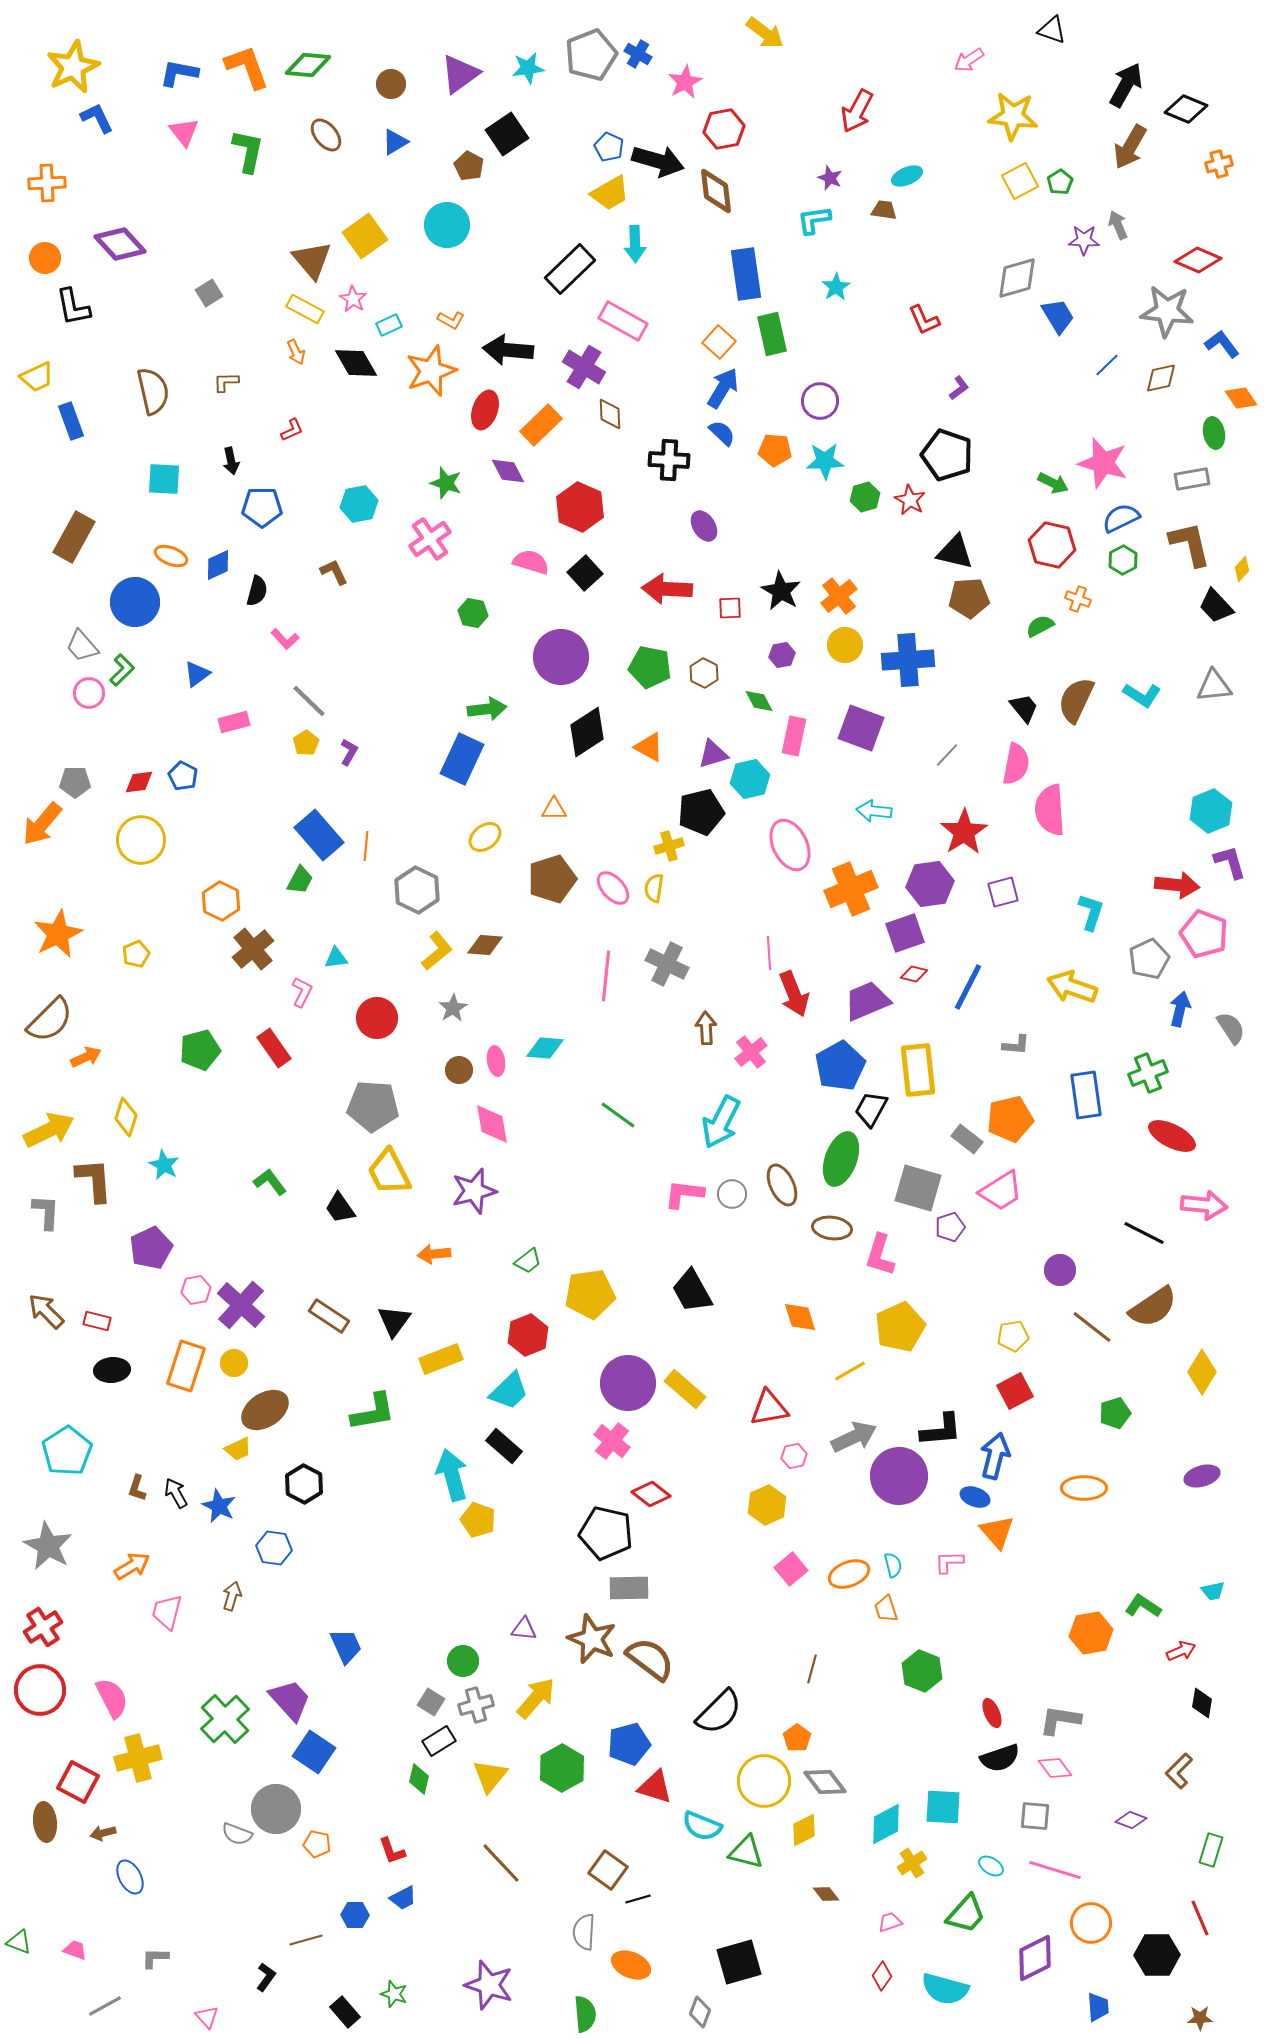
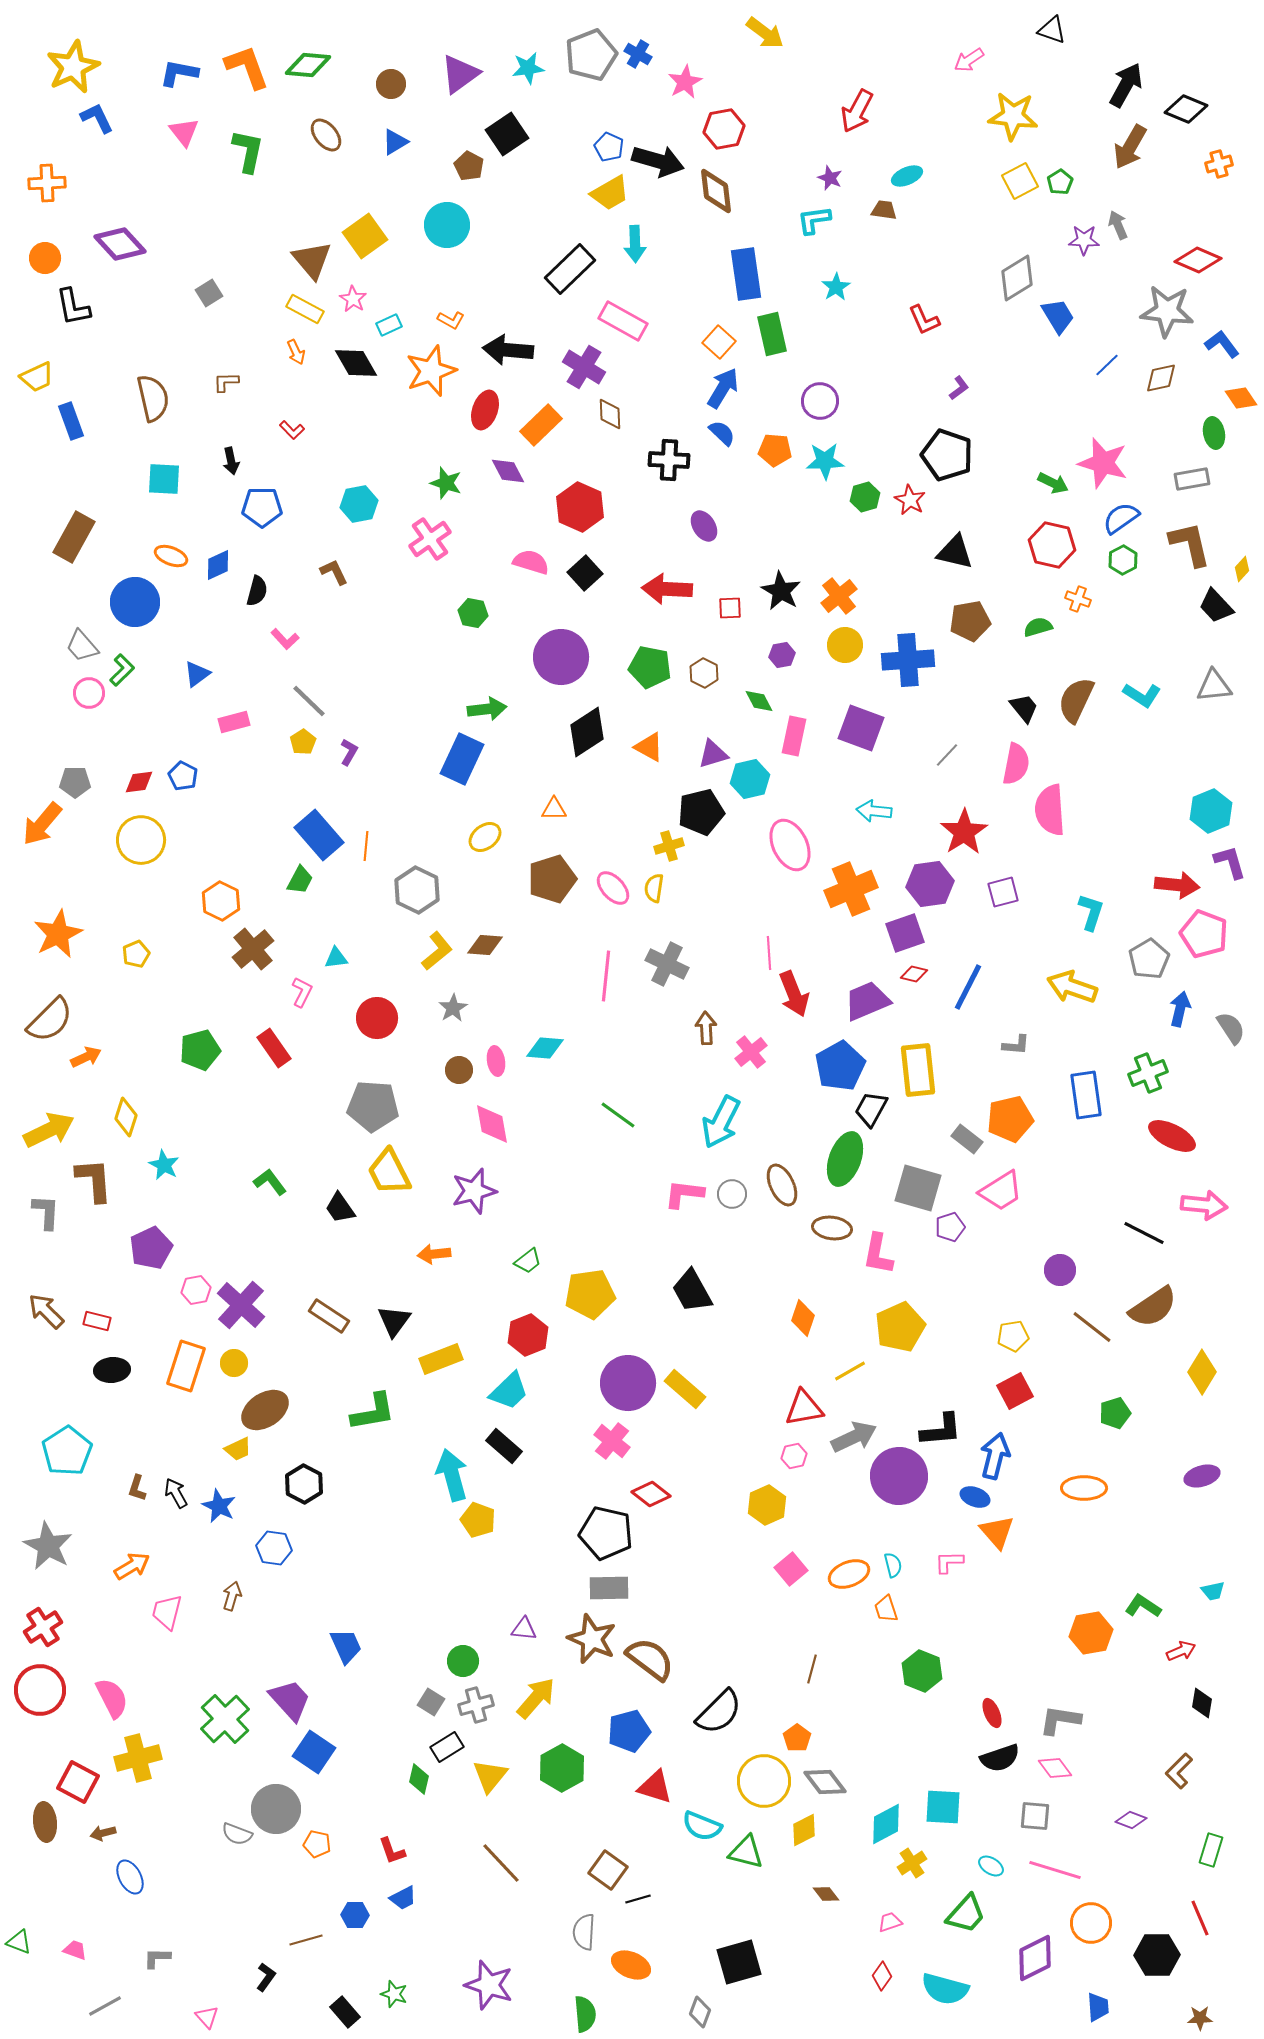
gray diamond at (1017, 278): rotated 15 degrees counterclockwise
brown semicircle at (153, 391): moved 7 px down
red L-shape at (292, 430): rotated 70 degrees clockwise
blue semicircle at (1121, 518): rotated 9 degrees counterclockwise
brown pentagon at (969, 598): moved 1 px right, 23 px down; rotated 6 degrees counterclockwise
green semicircle at (1040, 626): moved 2 px left, 1 px down; rotated 12 degrees clockwise
yellow pentagon at (306, 743): moved 3 px left, 1 px up
gray pentagon at (1149, 959): rotated 6 degrees counterclockwise
green ellipse at (841, 1159): moved 4 px right
pink L-shape at (880, 1255): moved 2 px left, 1 px up; rotated 6 degrees counterclockwise
orange diamond at (800, 1317): moved 3 px right, 1 px down; rotated 36 degrees clockwise
red triangle at (769, 1408): moved 35 px right
gray rectangle at (629, 1588): moved 20 px left
black rectangle at (439, 1741): moved 8 px right, 6 px down
blue pentagon at (629, 1744): moved 13 px up
gray L-shape at (155, 1958): moved 2 px right
